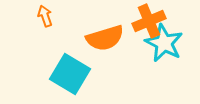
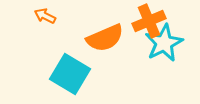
orange arrow: rotated 45 degrees counterclockwise
orange semicircle: rotated 6 degrees counterclockwise
cyan star: rotated 18 degrees clockwise
